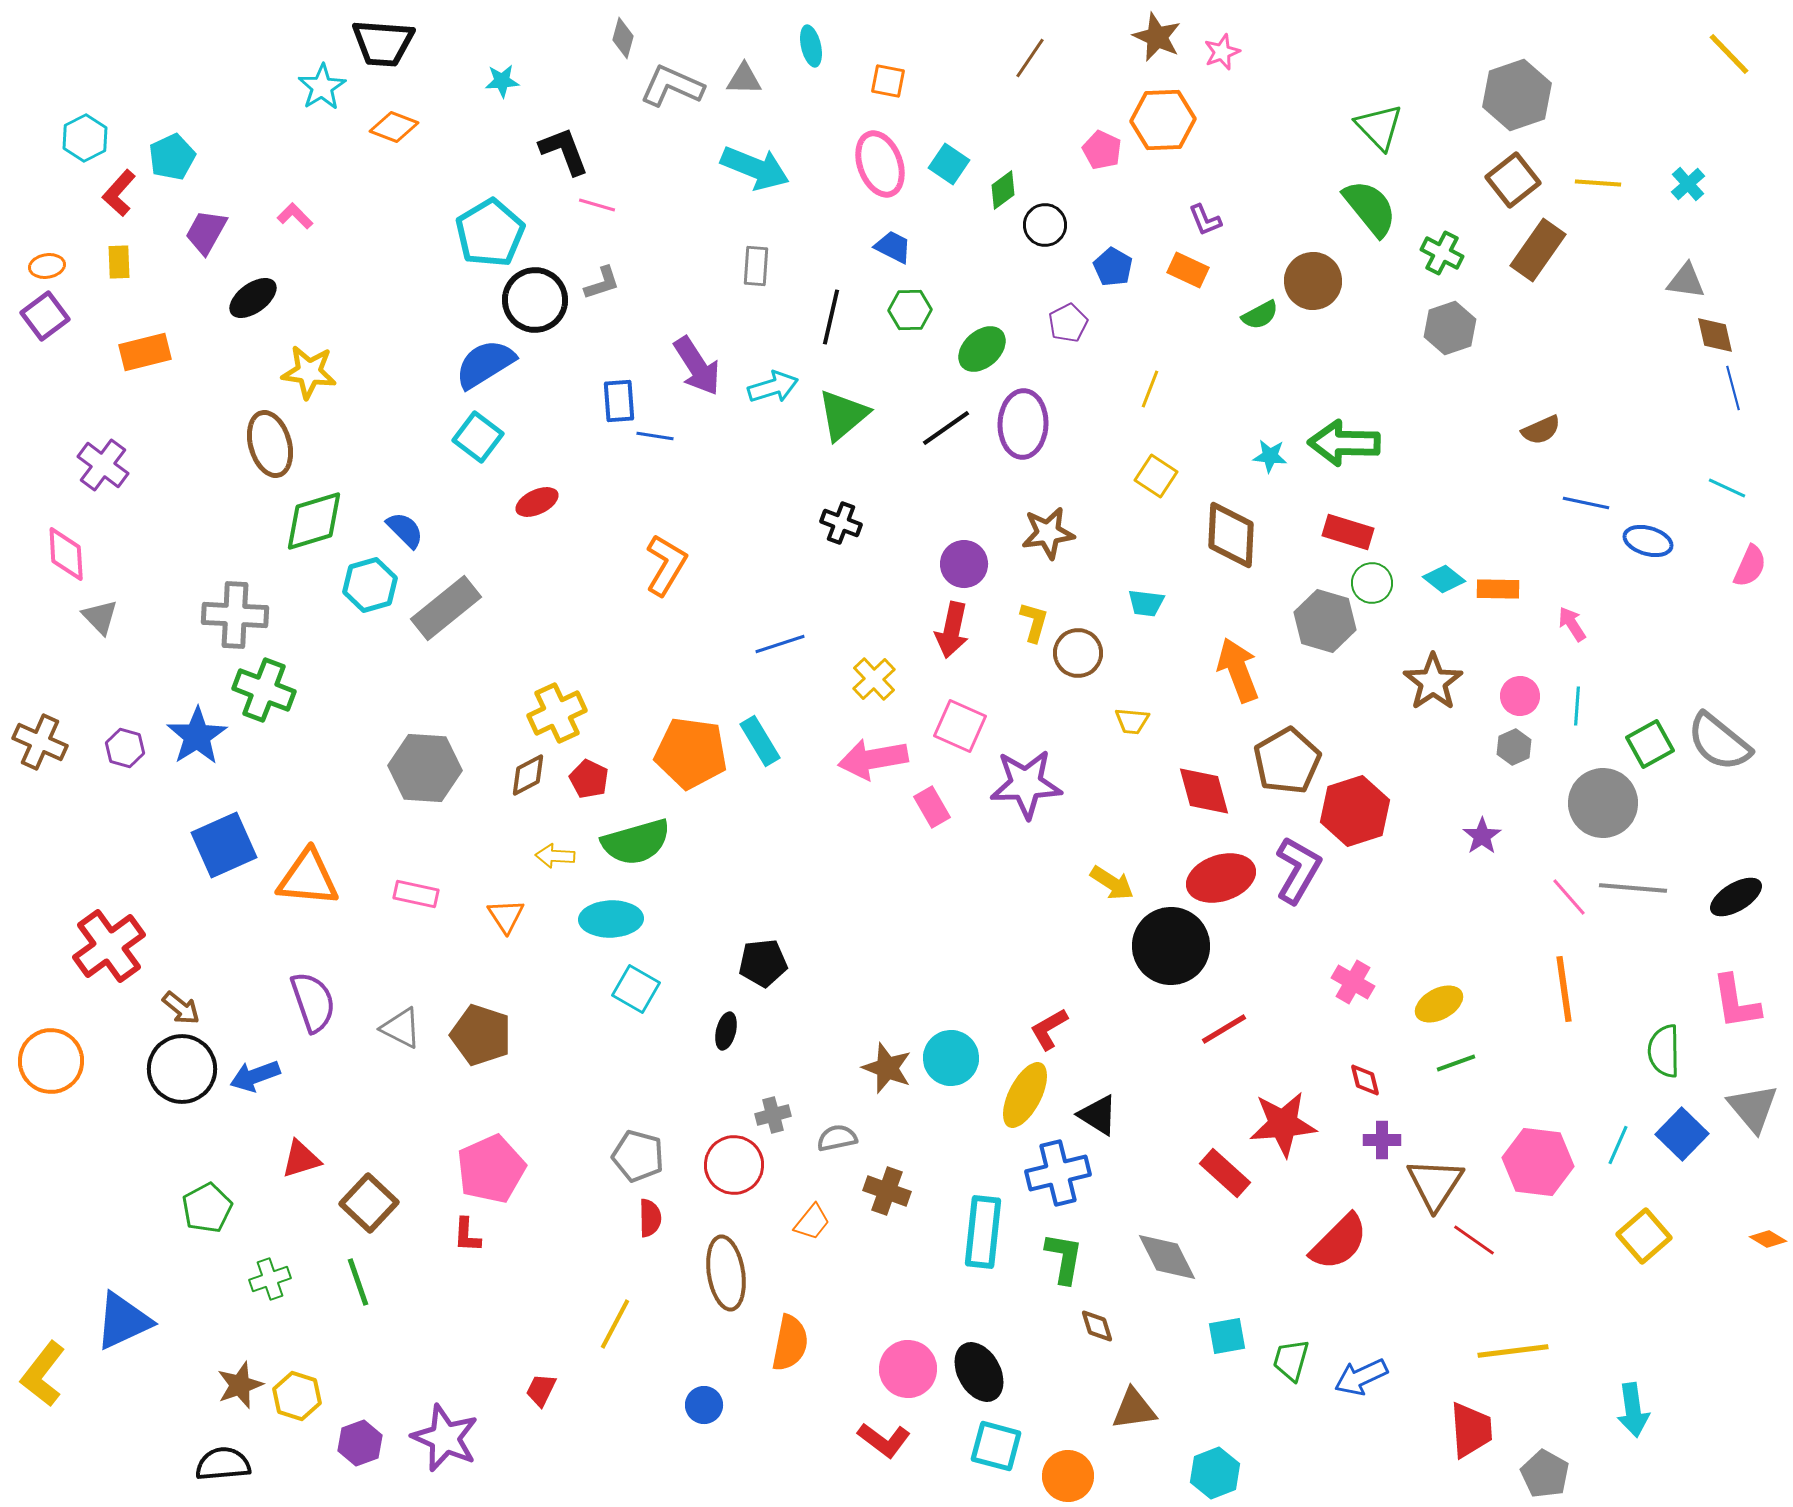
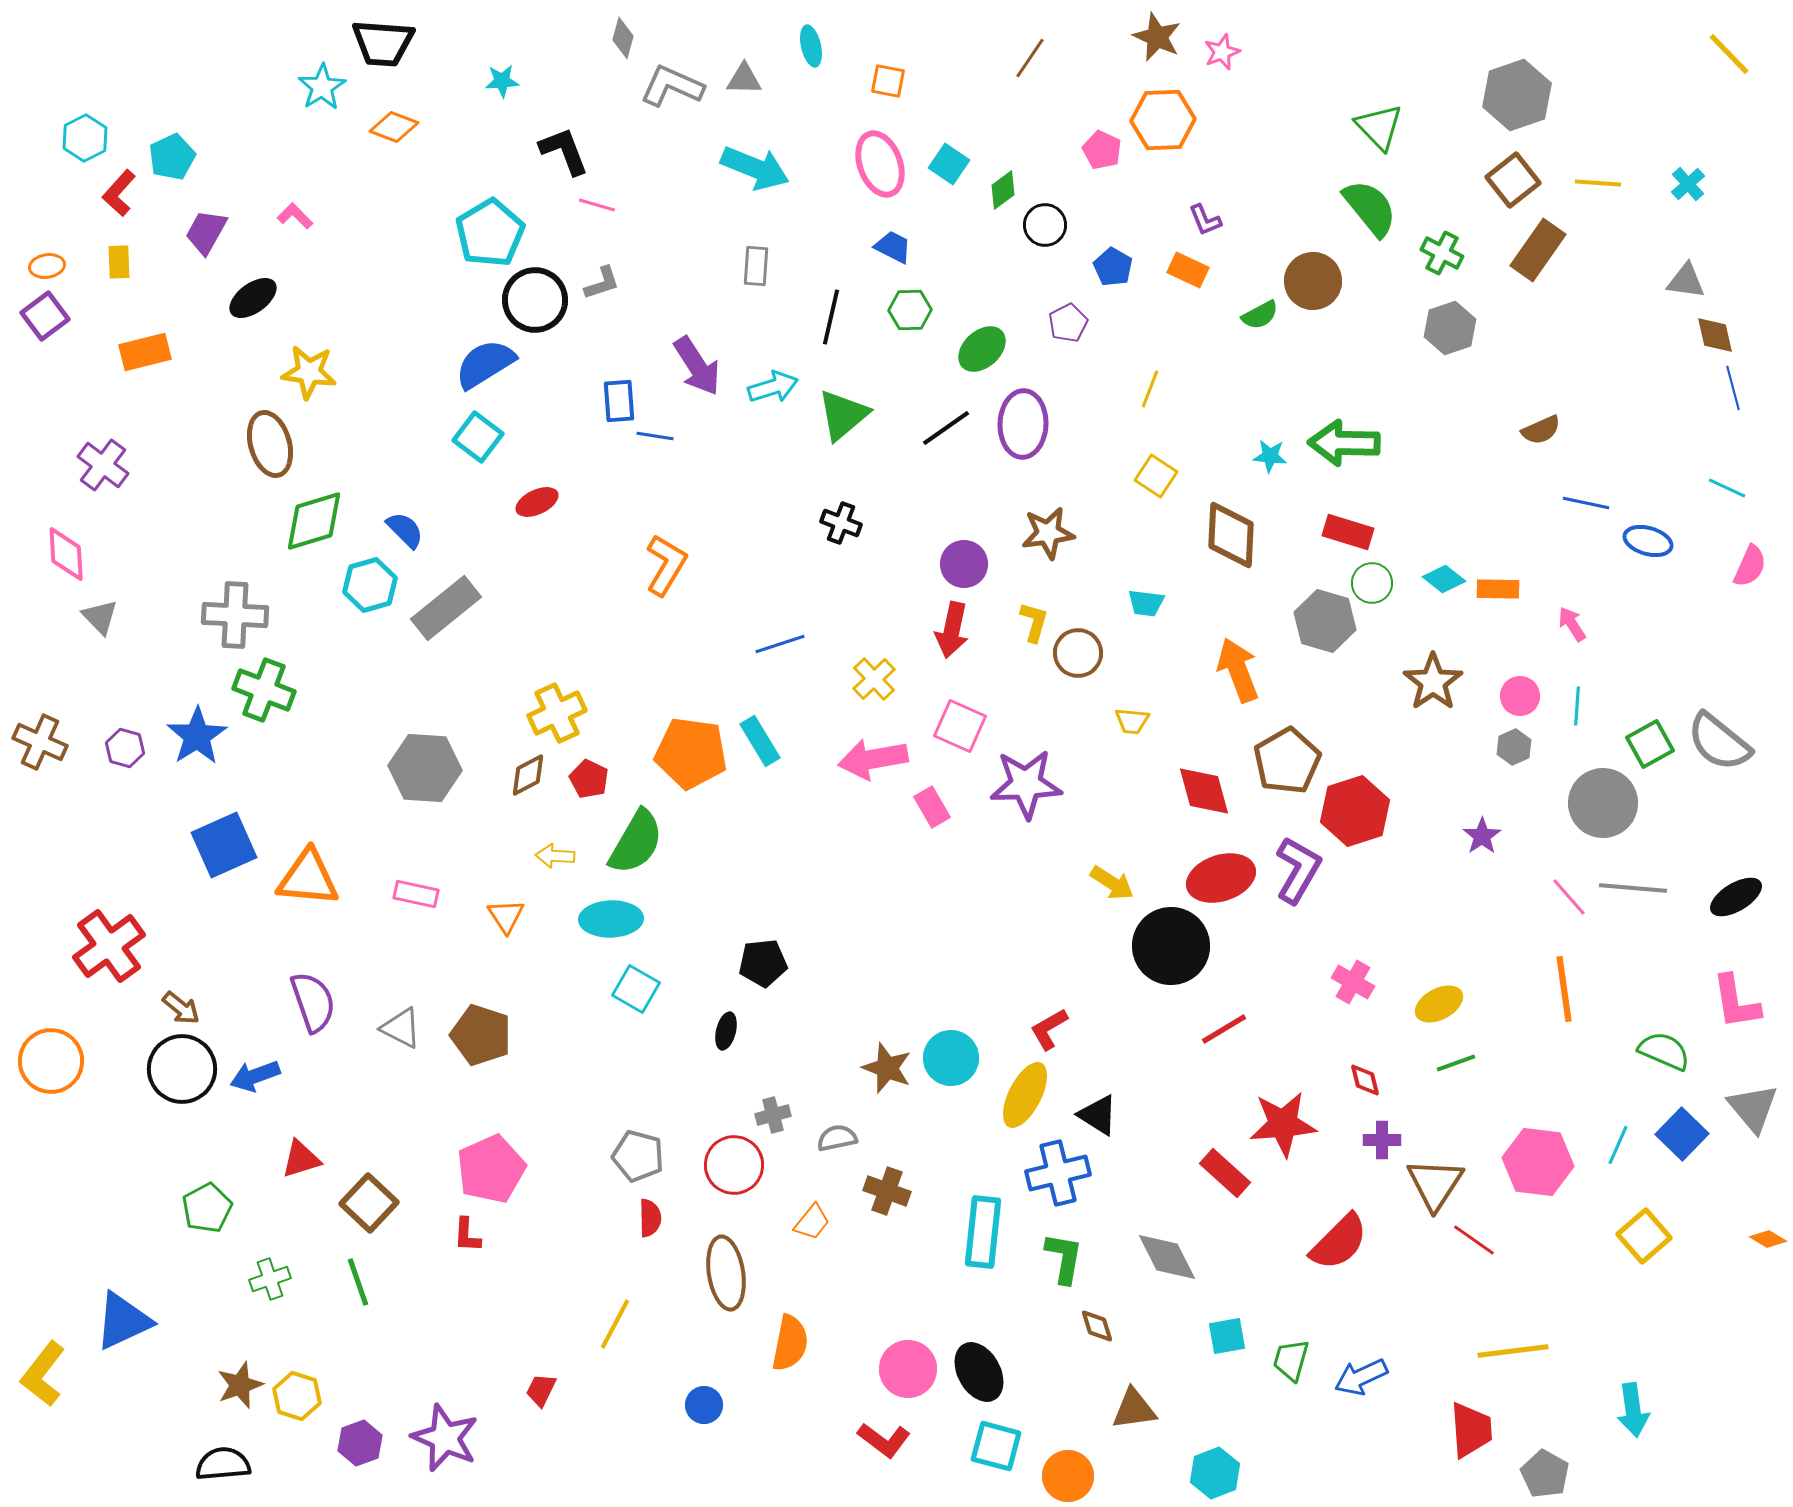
green semicircle at (636, 842): rotated 44 degrees counterclockwise
green semicircle at (1664, 1051): rotated 114 degrees clockwise
